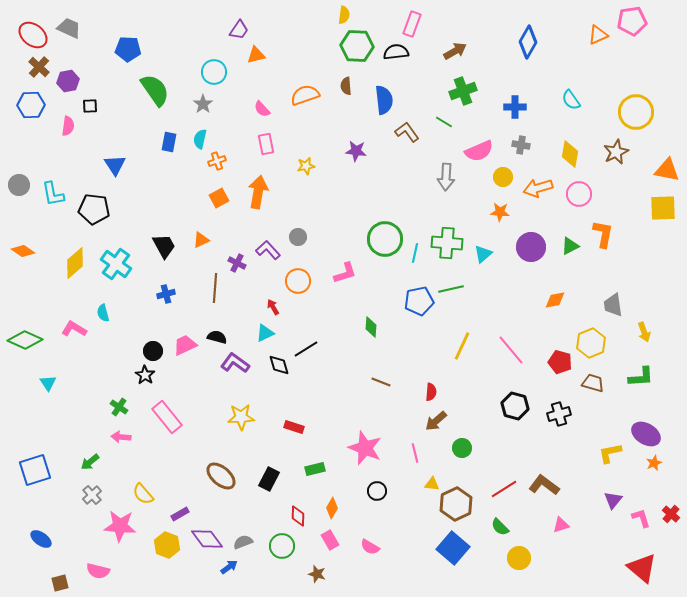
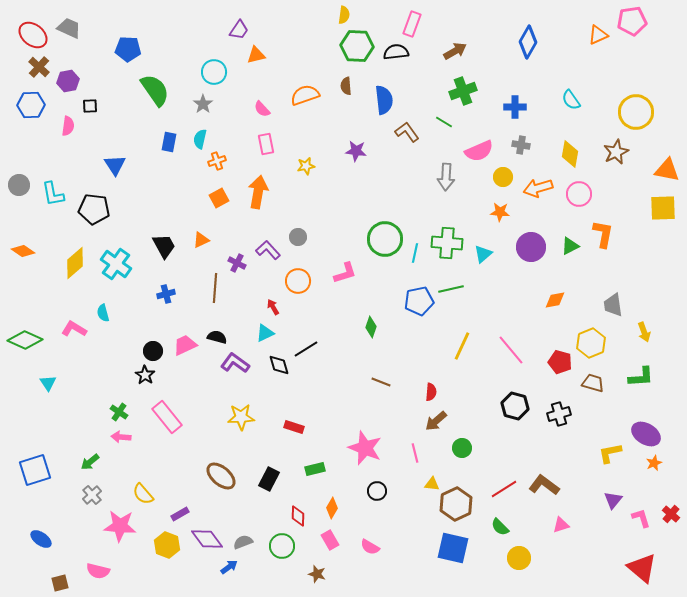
green diamond at (371, 327): rotated 15 degrees clockwise
green cross at (119, 407): moved 5 px down
blue square at (453, 548): rotated 28 degrees counterclockwise
